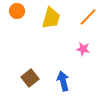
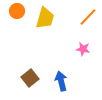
yellow trapezoid: moved 6 px left
blue arrow: moved 2 px left
